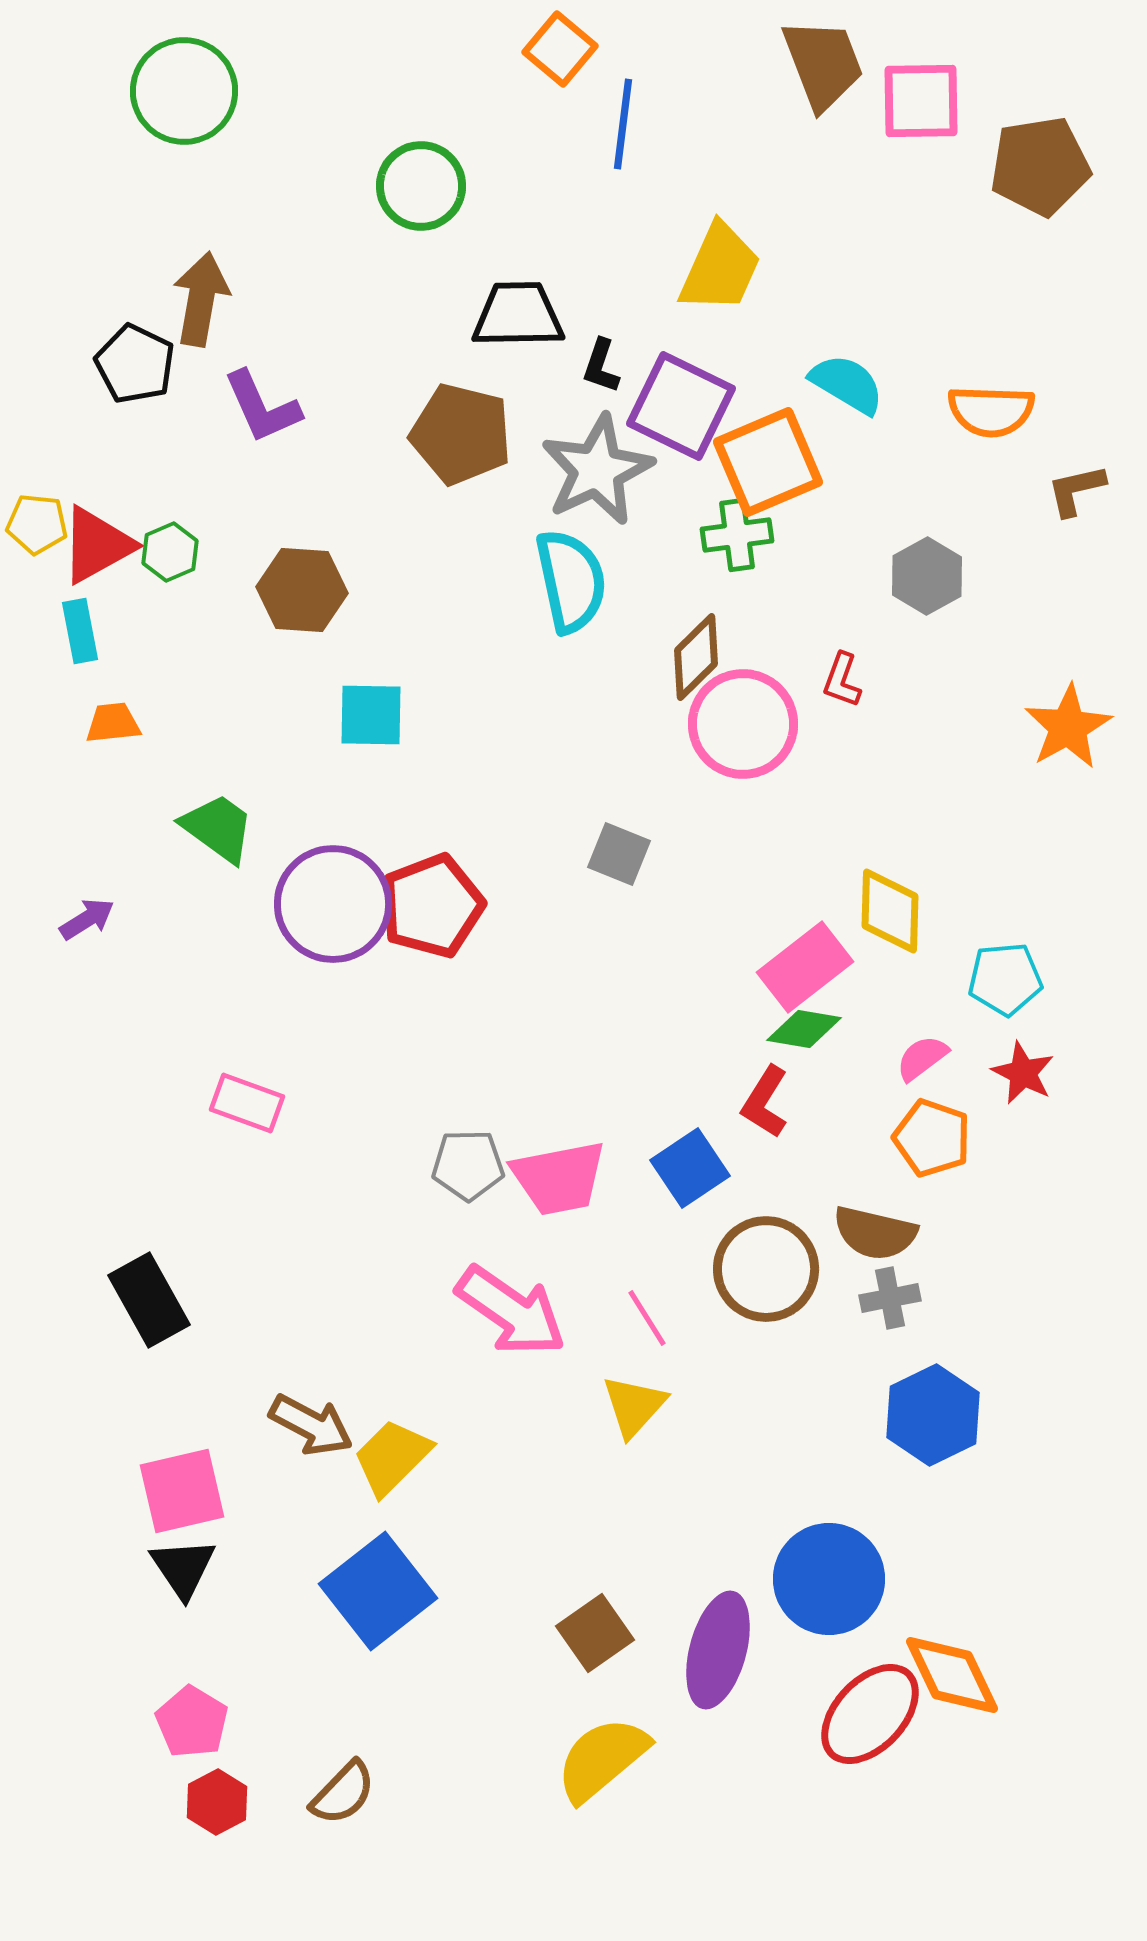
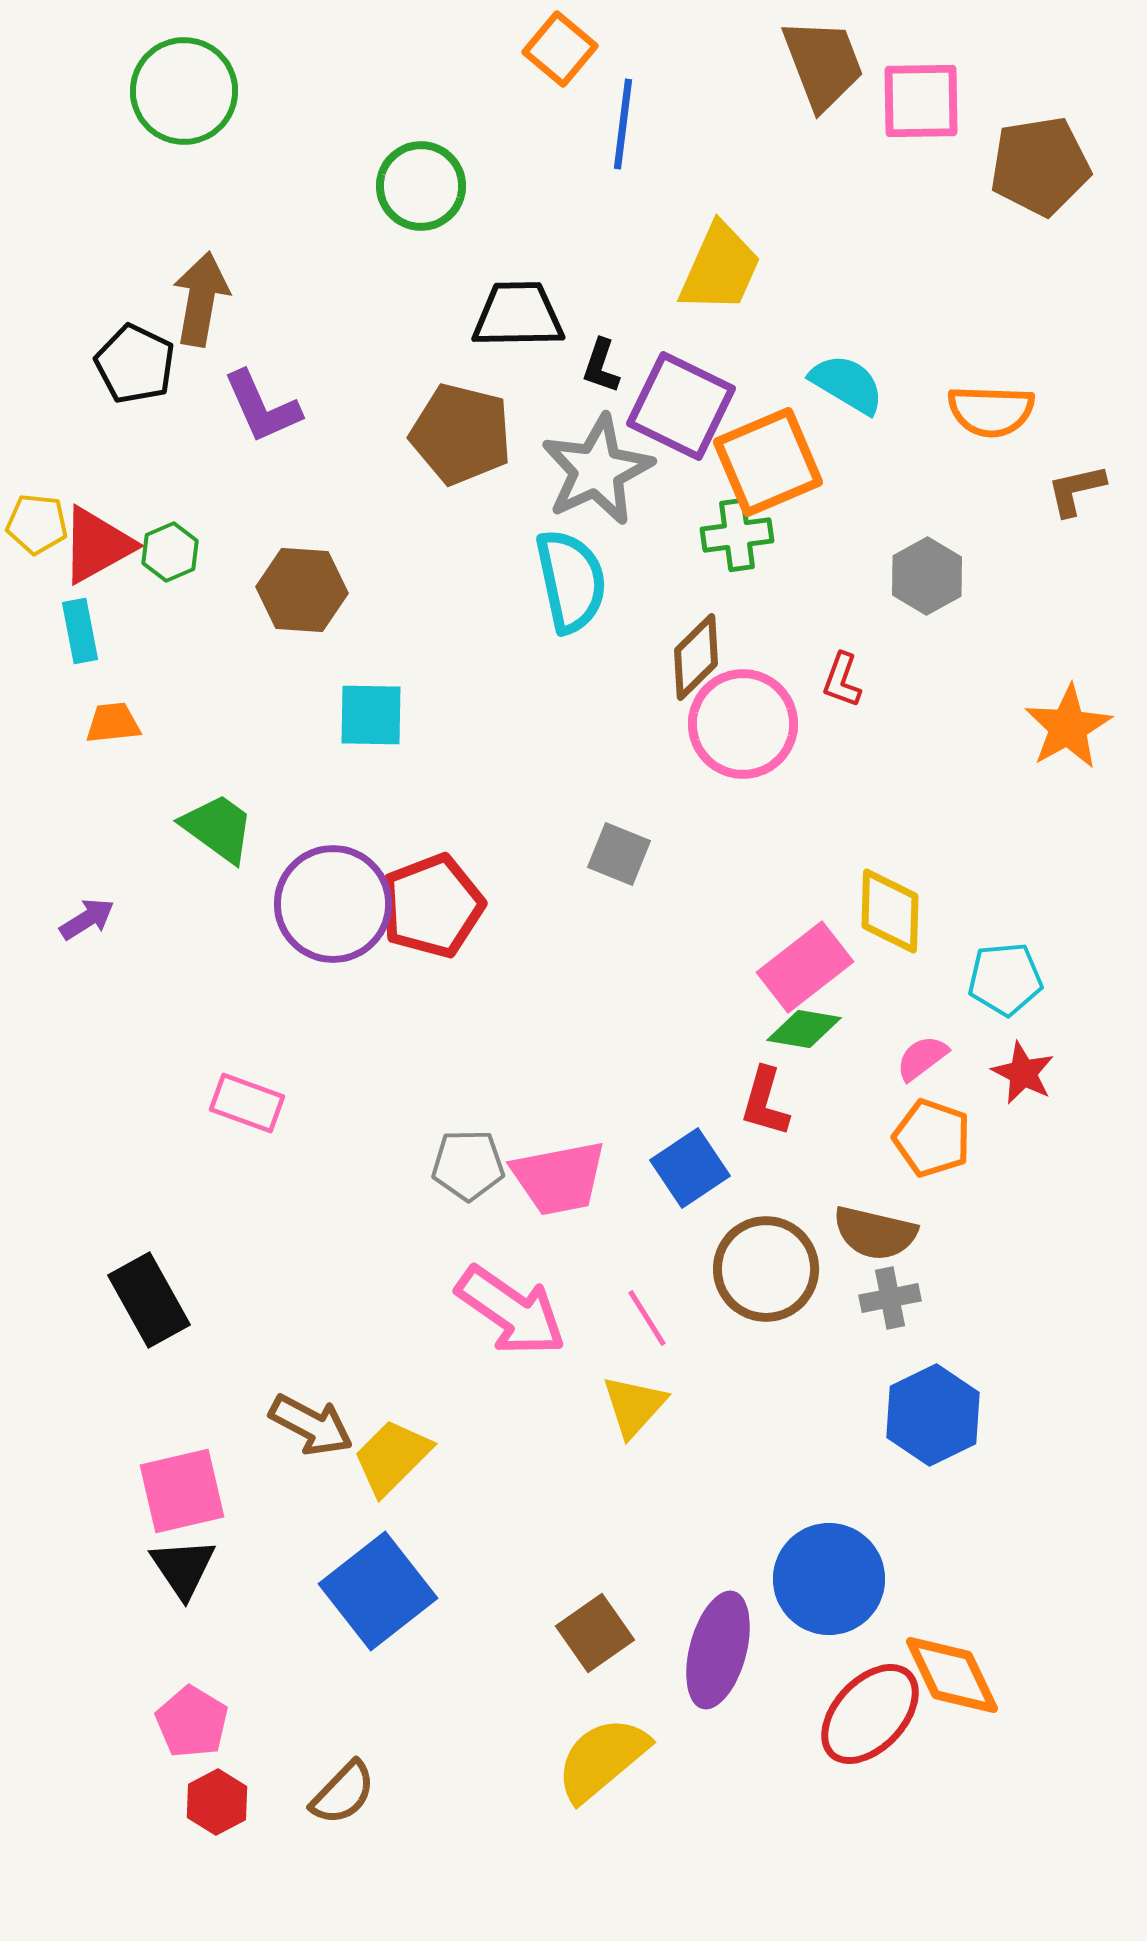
red L-shape at (765, 1102): rotated 16 degrees counterclockwise
